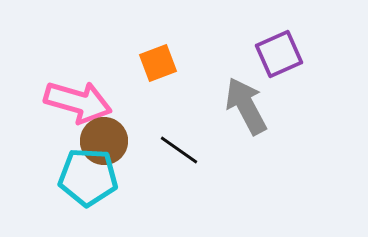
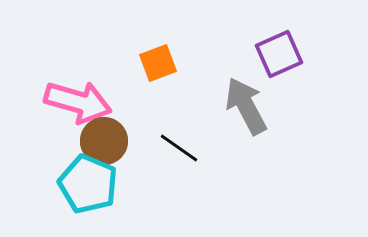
black line: moved 2 px up
cyan pentagon: moved 7 px down; rotated 20 degrees clockwise
